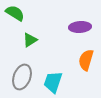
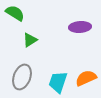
orange semicircle: moved 18 px down; rotated 50 degrees clockwise
cyan trapezoid: moved 5 px right
